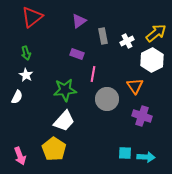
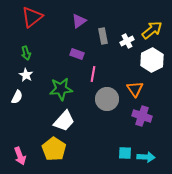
yellow arrow: moved 4 px left, 3 px up
orange triangle: moved 3 px down
green star: moved 4 px left, 1 px up
